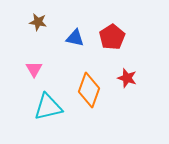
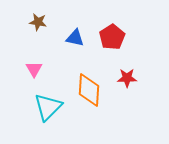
red star: rotated 18 degrees counterclockwise
orange diamond: rotated 16 degrees counterclockwise
cyan triangle: rotated 32 degrees counterclockwise
